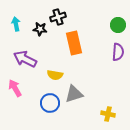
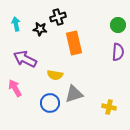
yellow cross: moved 1 px right, 7 px up
